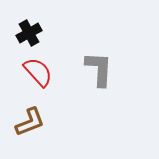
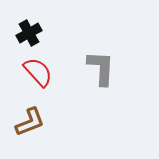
gray L-shape: moved 2 px right, 1 px up
